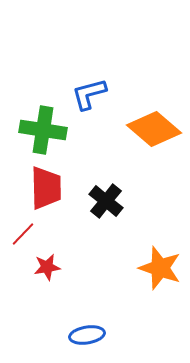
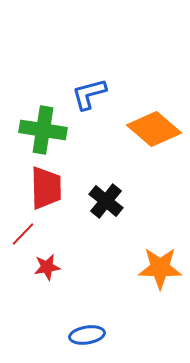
orange star: rotated 18 degrees counterclockwise
